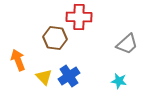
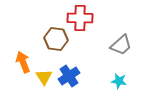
red cross: moved 1 px right, 1 px down
brown hexagon: moved 1 px right, 1 px down
gray trapezoid: moved 6 px left, 1 px down
orange arrow: moved 5 px right, 2 px down
yellow triangle: rotated 12 degrees clockwise
